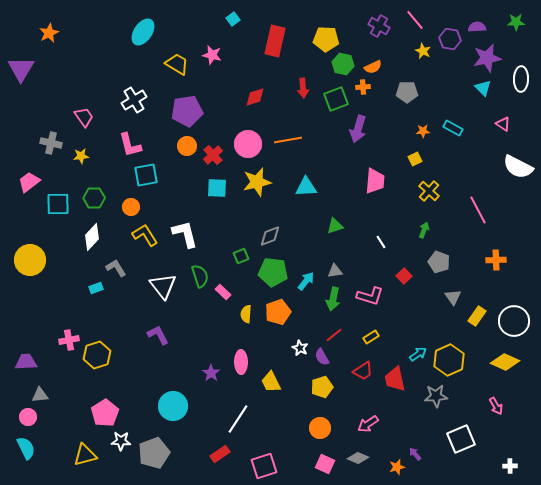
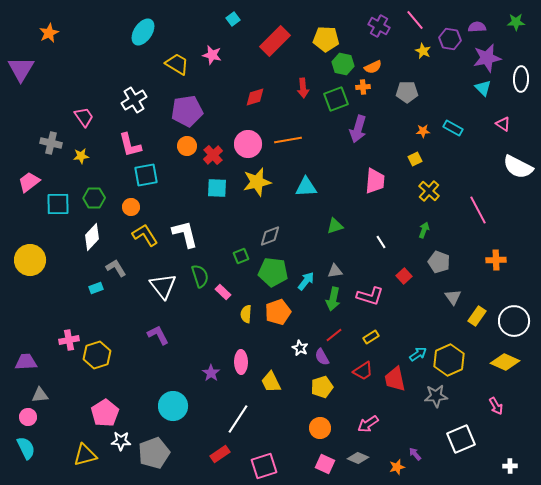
red rectangle at (275, 41): rotated 32 degrees clockwise
